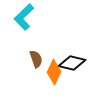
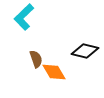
black diamond: moved 13 px right, 12 px up
orange diamond: rotated 55 degrees counterclockwise
